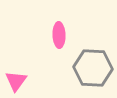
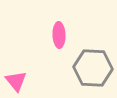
pink triangle: rotated 15 degrees counterclockwise
